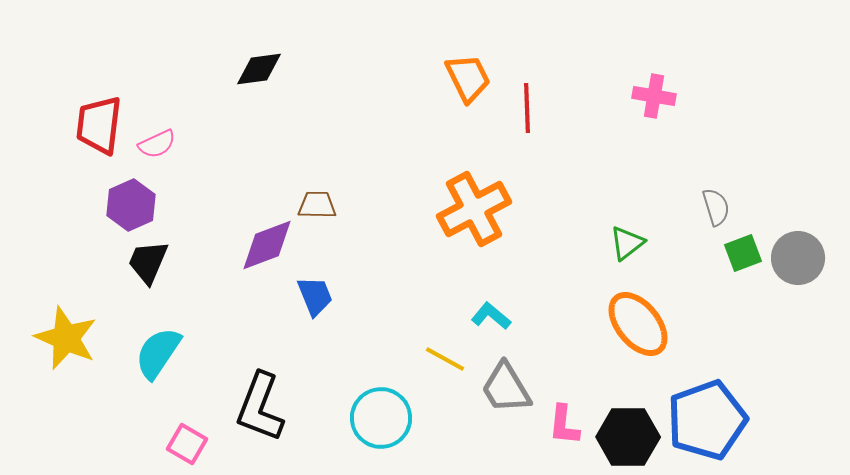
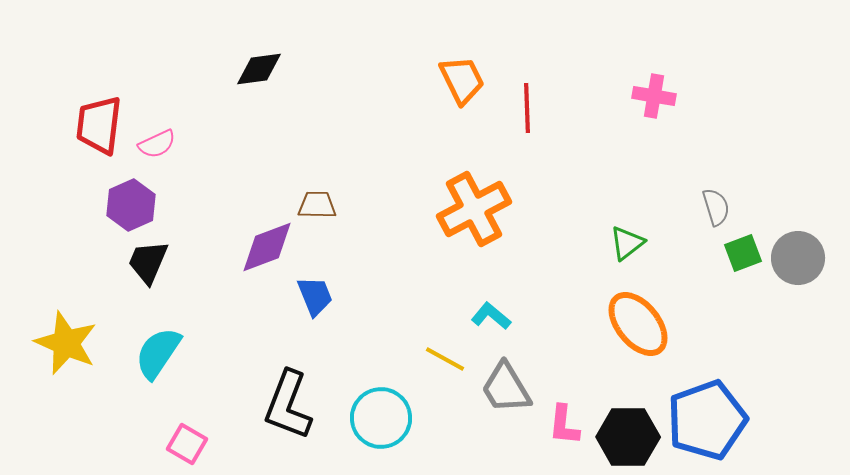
orange trapezoid: moved 6 px left, 2 px down
purple diamond: moved 2 px down
yellow star: moved 5 px down
black L-shape: moved 28 px right, 2 px up
